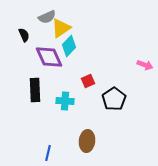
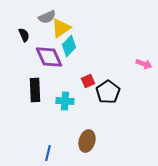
pink arrow: moved 1 px left, 1 px up
black pentagon: moved 6 px left, 7 px up
brown ellipse: rotated 10 degrees clockwise
